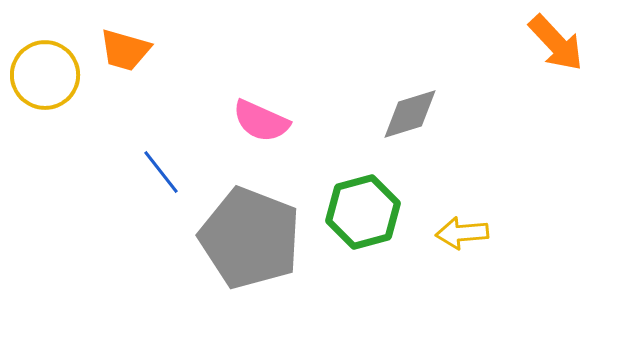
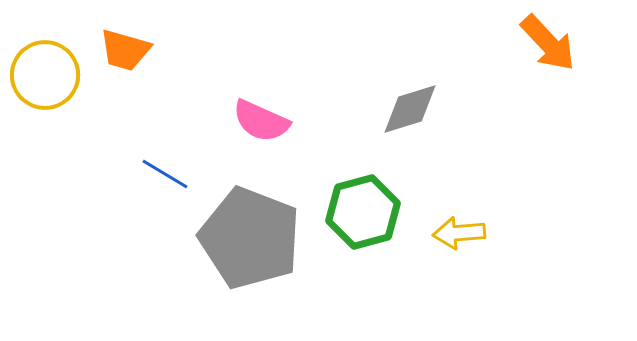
orange arrow: moved 8 px left
gray diamond: moved 5 px up
blue line: moved 4 px right, 2 px down; rotated 21 degrees counterclockwise
yellow arrow: moved 3 px left
